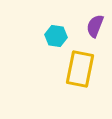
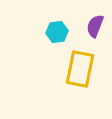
cyan hexagon: moved 1 px right, 4 px up; rotated 15 degrees counterclockwise
